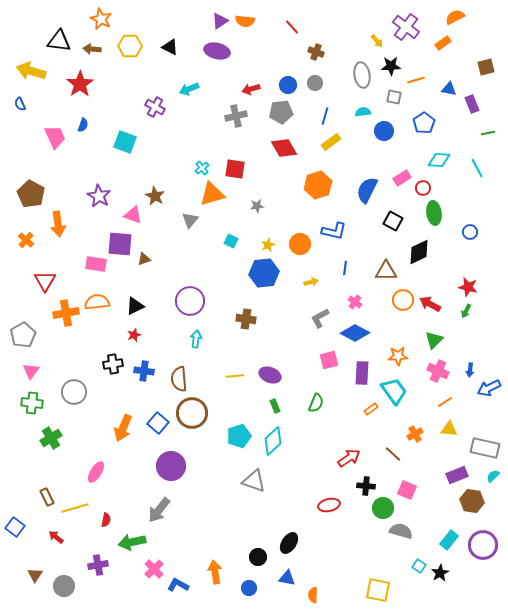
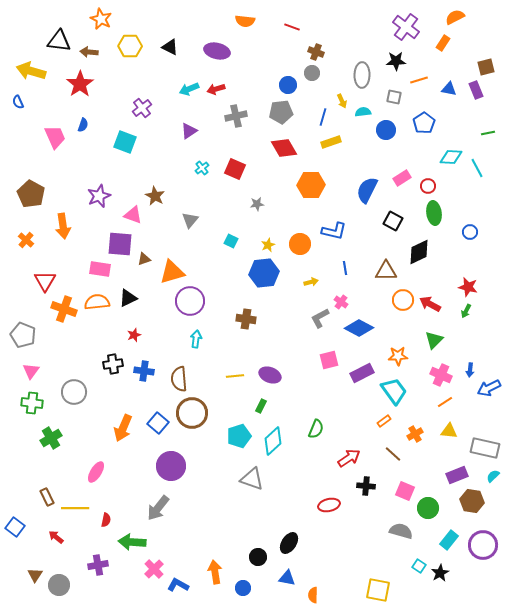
purple triangle at (220, 21): moved 31 px left, 110 px down
red line at (292, 27): rotated 28 degrees counterclockwise
yellow arrow at (377, 41): moved 35 px left, 60 px down; rotated 16 degrees clockwise
orange rectangle at (443, 43): rotated 21 degrees counterclockwise
brown arrow at (92, 49): moved 3 px left, 3 px down
black star at (391, 66): moved 5 px right, 5 px up
gray ellipse at (362, 75): rotated 10 degrees clockwise
orange line at (416, 80): moved 3 px right
gray circle at (315, 83): moved 3 px left, 10 px up
red arrow at (251, 89): moved 35 px left
blue semicircle at (20, 104): moved 2 px left, 2 px up
purple rectangle at (472, 104): moved 4 px right, 14 px up
purple cross at (155, 107): moved 13 px left, 1 px down; rotated 24 degrees clockwise
blue line at (325, 116): moved 2 px left, 1 px down
blue circle at (384, 131): moved 2 px right, 1 px up
yellow rectangle at (331, 142): rotated 18 degrees clockwise
cyan diamond at (439, 160): moved 12 px right, 3 px up
red square at (235, 169): rotated 15 degrees clockwise
orange hexagon at (318, 185): moved 7 px left; rotated 16 degrees clockwise
red circle at (423, 188): moved 5 px right, 2 px up
orange triangle at (212, 194): moved 40 px left, 78 px down
purple star at (99, 196): rotated 20 degrees clockwise
gray star at (257, 206): moved 2 px up
orange arrow at (58, 224): moved 5 px right, 2 px down
pink rectangle at (96, 264): moved 4 px right, 5 px down
blue line at (345, 268): rotated 16 degrees counterclockwise
pink cross at (355, 302): moved 14 px left
black triangle at (135, 306): moved 7 px left, 8 px up
orange cross at (66, 313): moved 2 px left, 4 px up; rotated 30 degrees clockwise
blue diamond at (355, 333): moved 4 px right, 5 px up
gray pentagon at (23, 335): rotated 20 degrees counterclockwise
pink cross at (438, 371): moved 3 px right, 4 px down
purple rectangle at (362, 373): rotated 60 degrees clockwise
green semicircle at (316, 403): moved 26 px down
green rectangle at (275, 406): moved 14 px left; rotated 48 degrees clockwise
orange rectangle at (371, 409): moved 13 px right, 12 px down
yellow triangle at (449, 429): moved 2 px down
gray triangle at (254, 481): moved 2 px left, 2 px up
pink square at (407, 490): moved 2 px left, 1 px down
yellow line at (75, 508): rotated 16 degrees clockwise
green circle at (383, 508): moved 45 px right
gray arrow at (159, 510): moved 1 px left, 2 px up
green arrow at (132, 542): rotated 16 degrees clockwise
gray circle at (64, 586): moved 5 px left, 1 px up
blue circle at (249, 588): moved 6 px left
